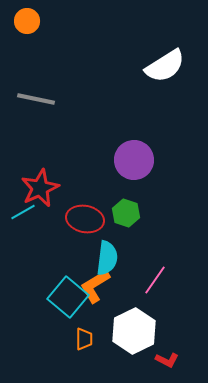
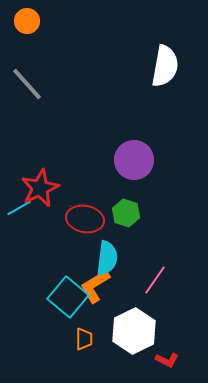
white semicircle: rotated 48 degrees counterclockwise
gray line: moved 9 px left, 15 px up; rotated 36 degrees clockwise
cyan line: moved 4 px left, 4 px up
